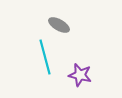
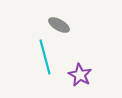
purple star: rotated 15 degrees clockwise
